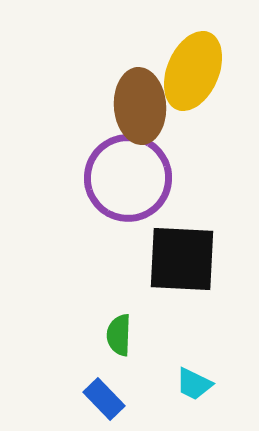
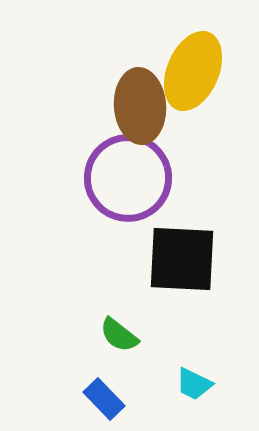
green semicircle: rotated 54 degrees counterclockwise
